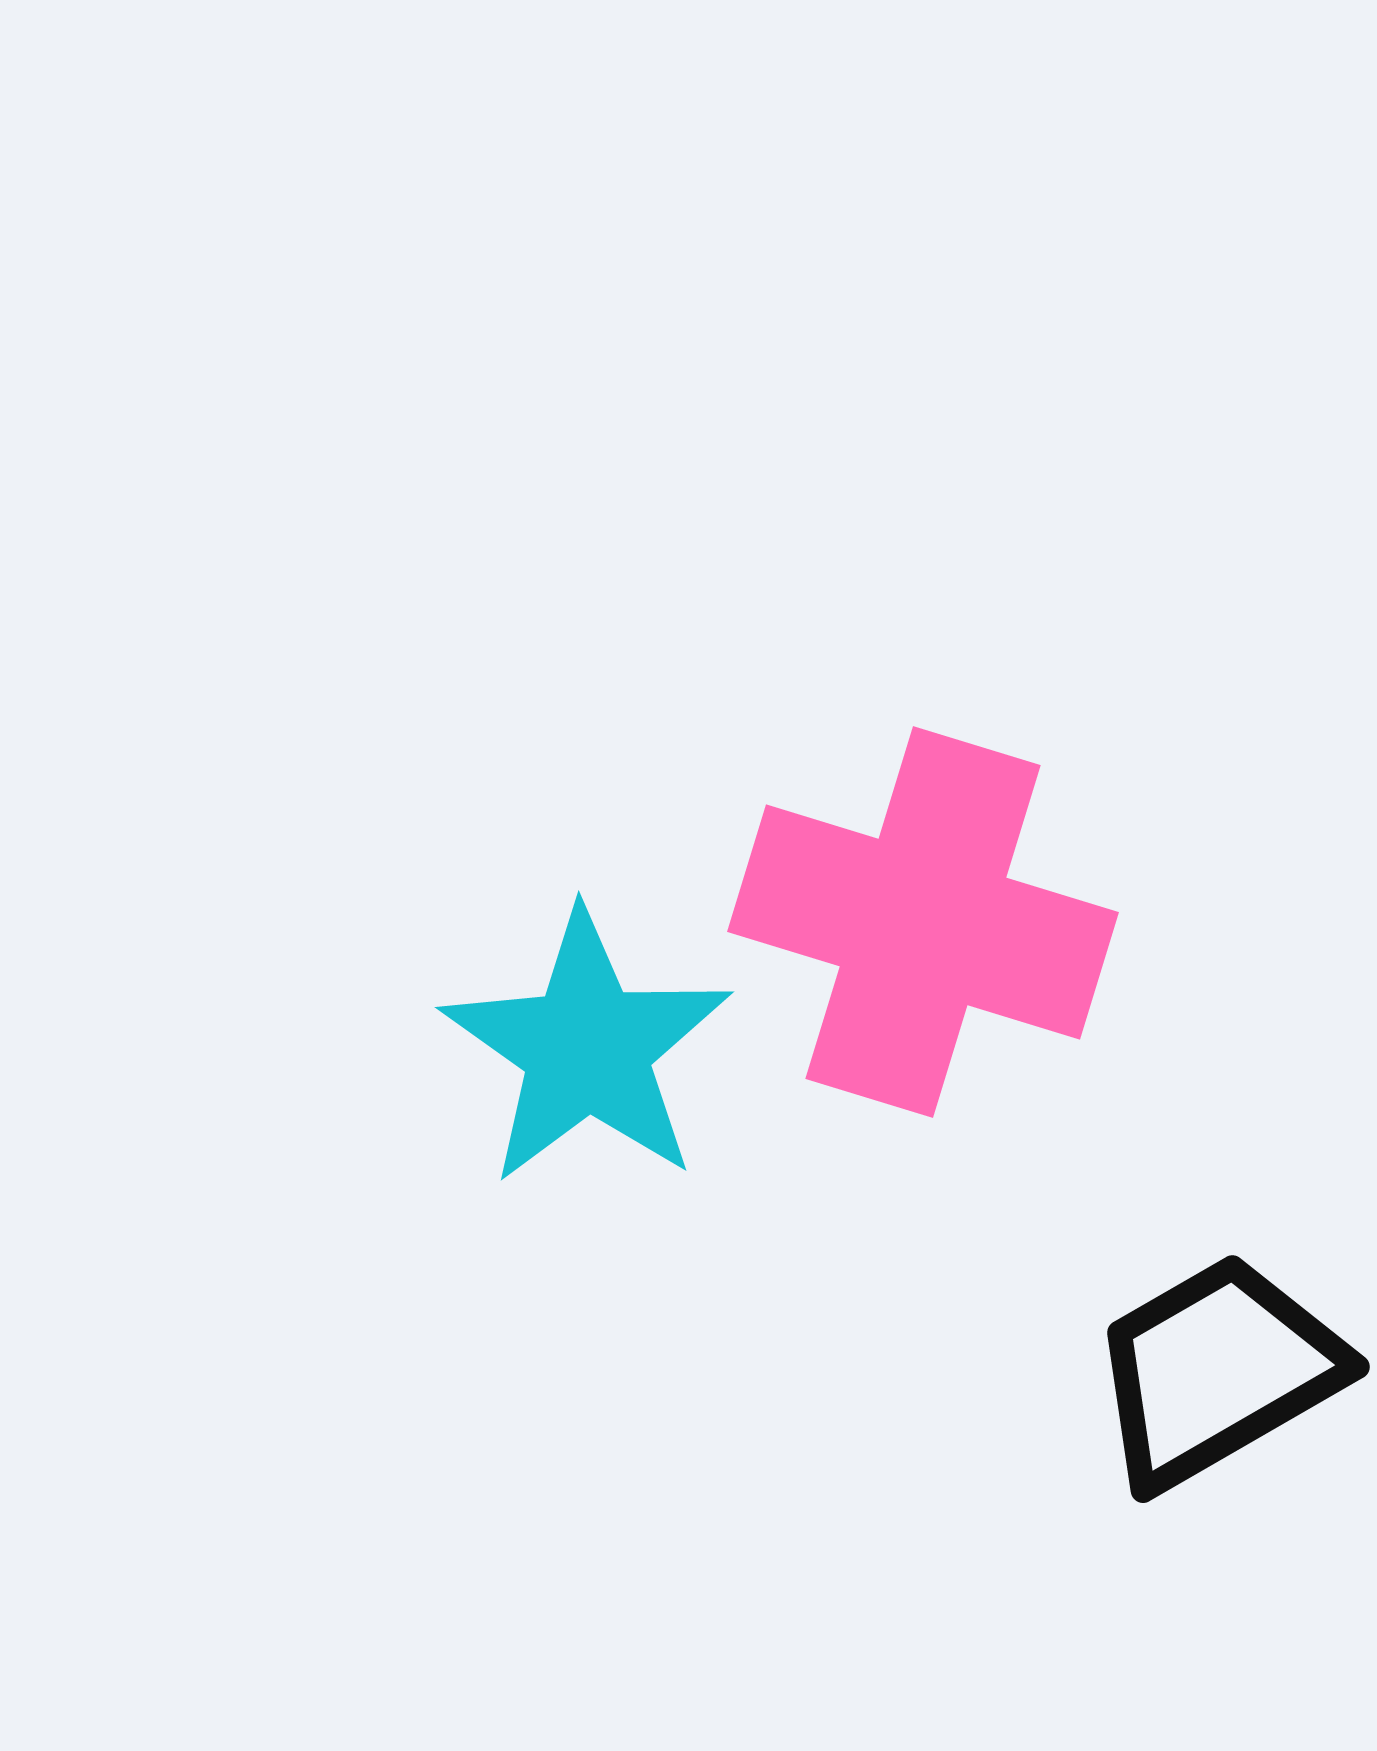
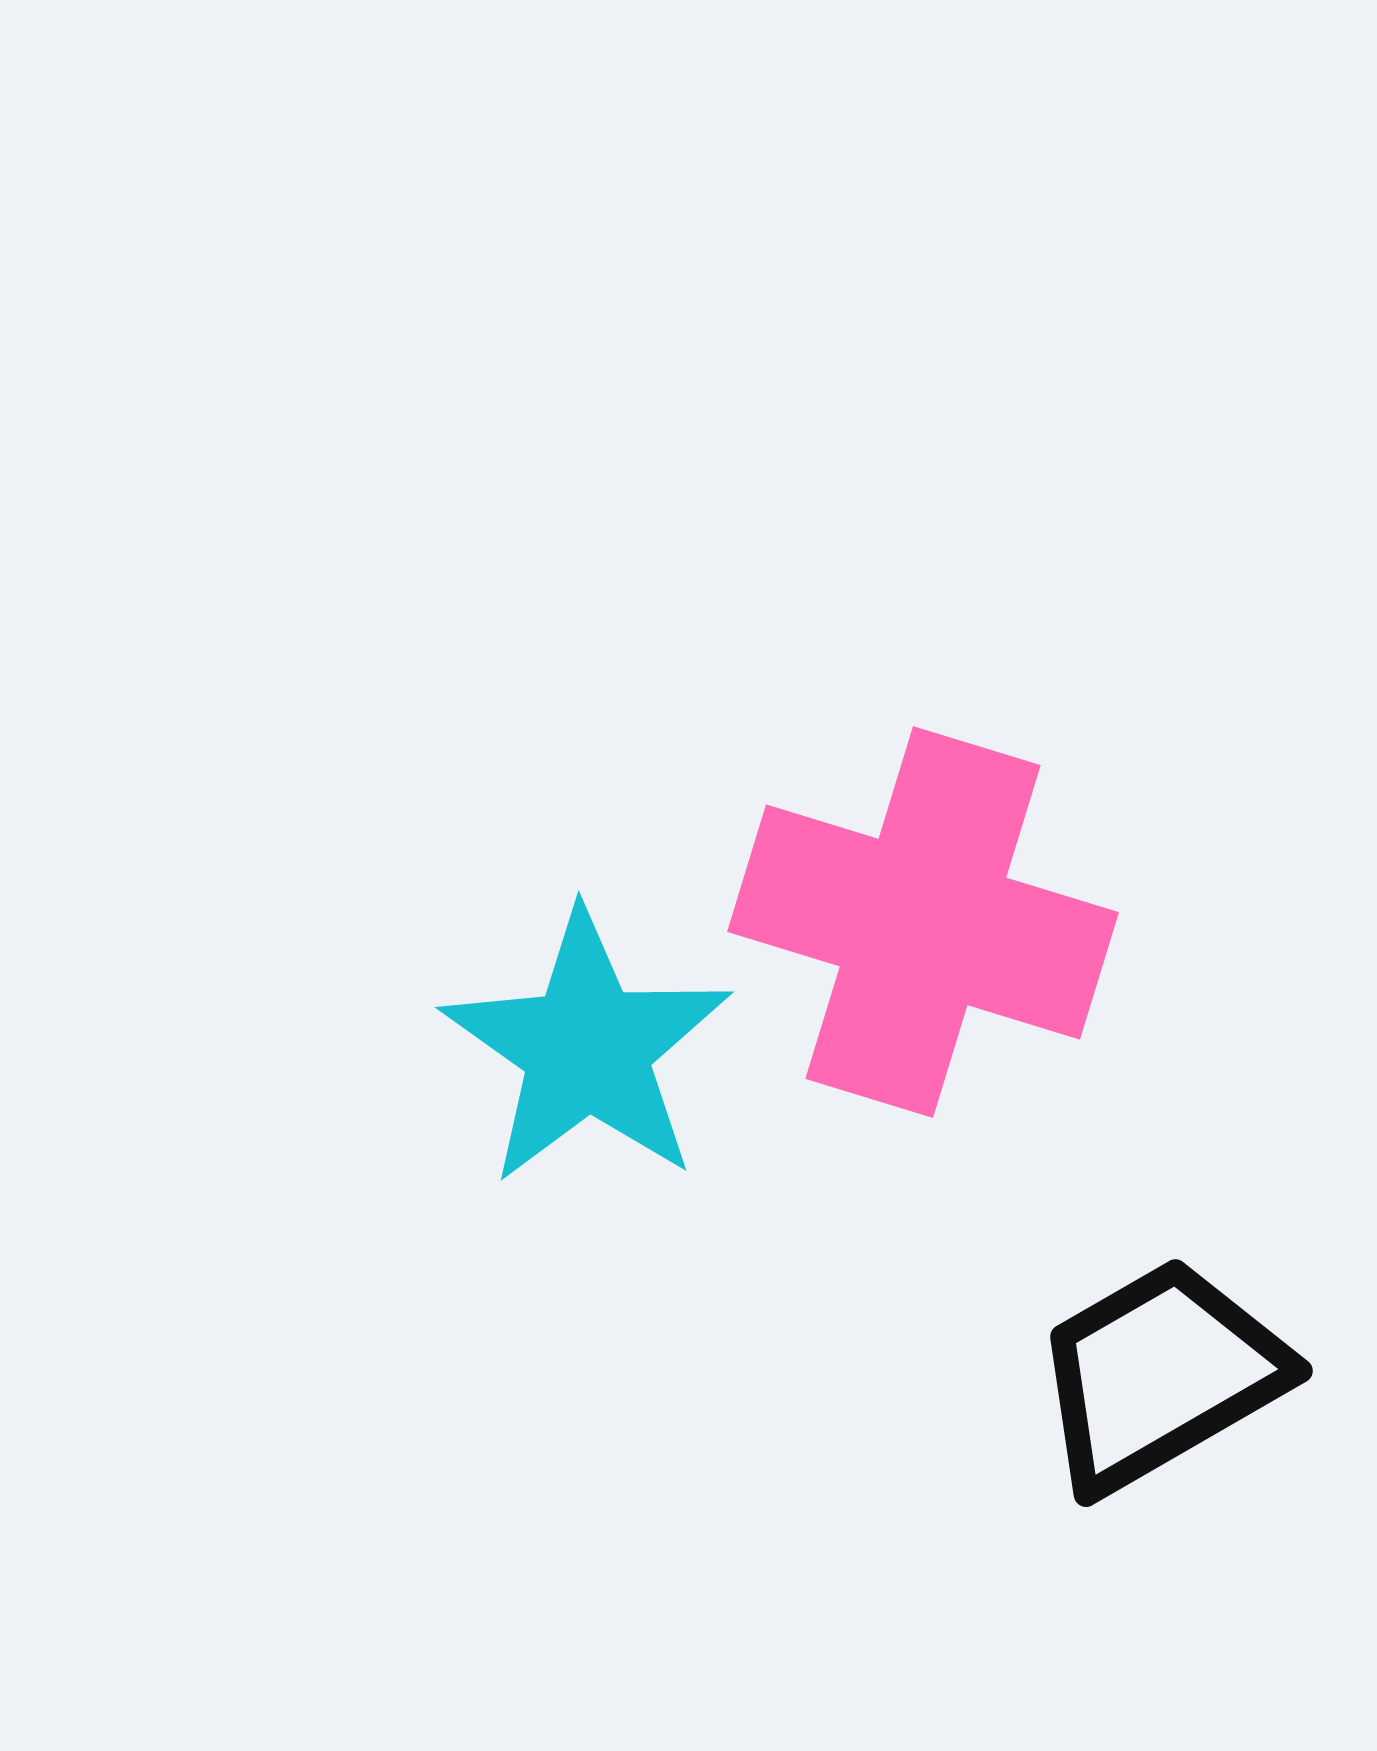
black trapezoid: moved 57 px left, 4 px down
